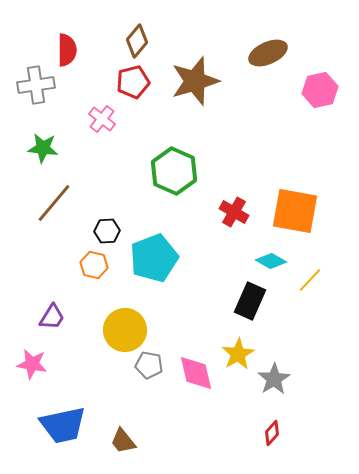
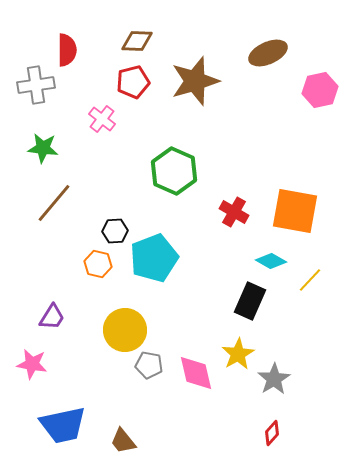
brown diamond: rotated 52 degrees clockwise
black hexagon: moved 8 px right
orange hexagon: moved 4 px right, 1 px up
